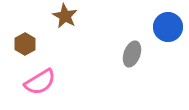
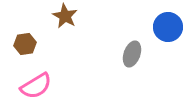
brown hexagon: rotated 20 degrees clockwise
pink semicircle: moved 4 px left, 4 px down
